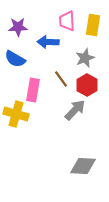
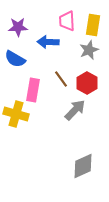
gray star: moved 4 px right, 8 px up
red hexagon: moved 2 px up
gray diamond: rotated 28 degrees counterclockwise
